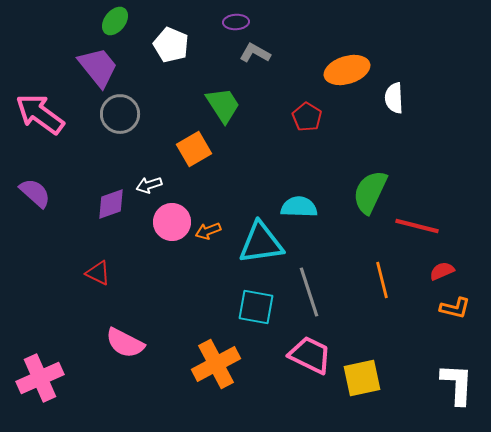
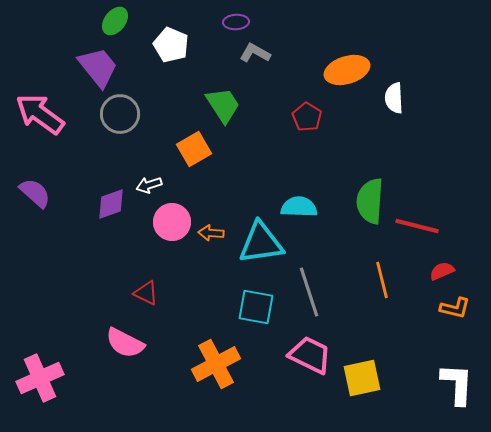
green semicircle: moved 9 px down; rotated 21 degrees counterclockwise
orange arrow: moved 3 px right, 2 px down; rotated 25 degrees clockwise
red triangle: moved 48 px right, 20 px down
